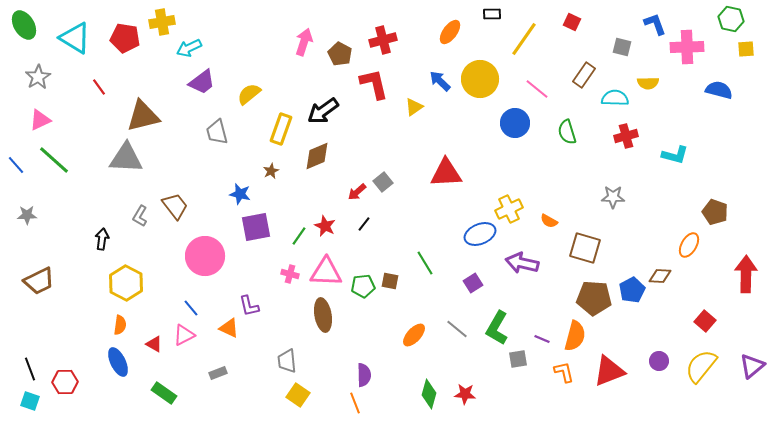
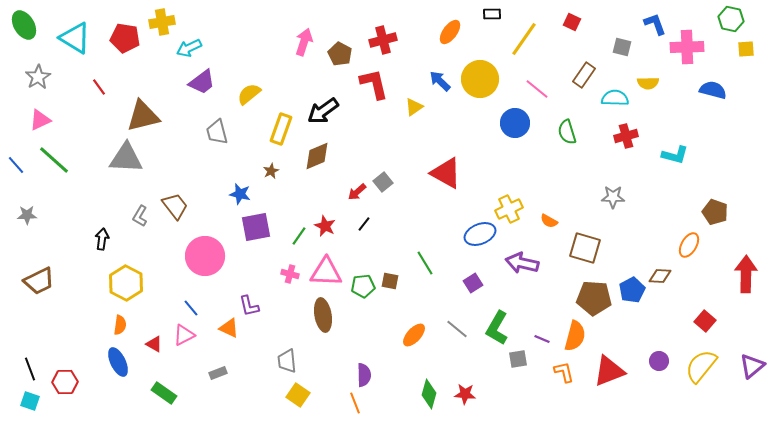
blue semicircle at (719, 90): moved 6 px left
red triangle at (446, 173): rotated 32 degrees clockwise
